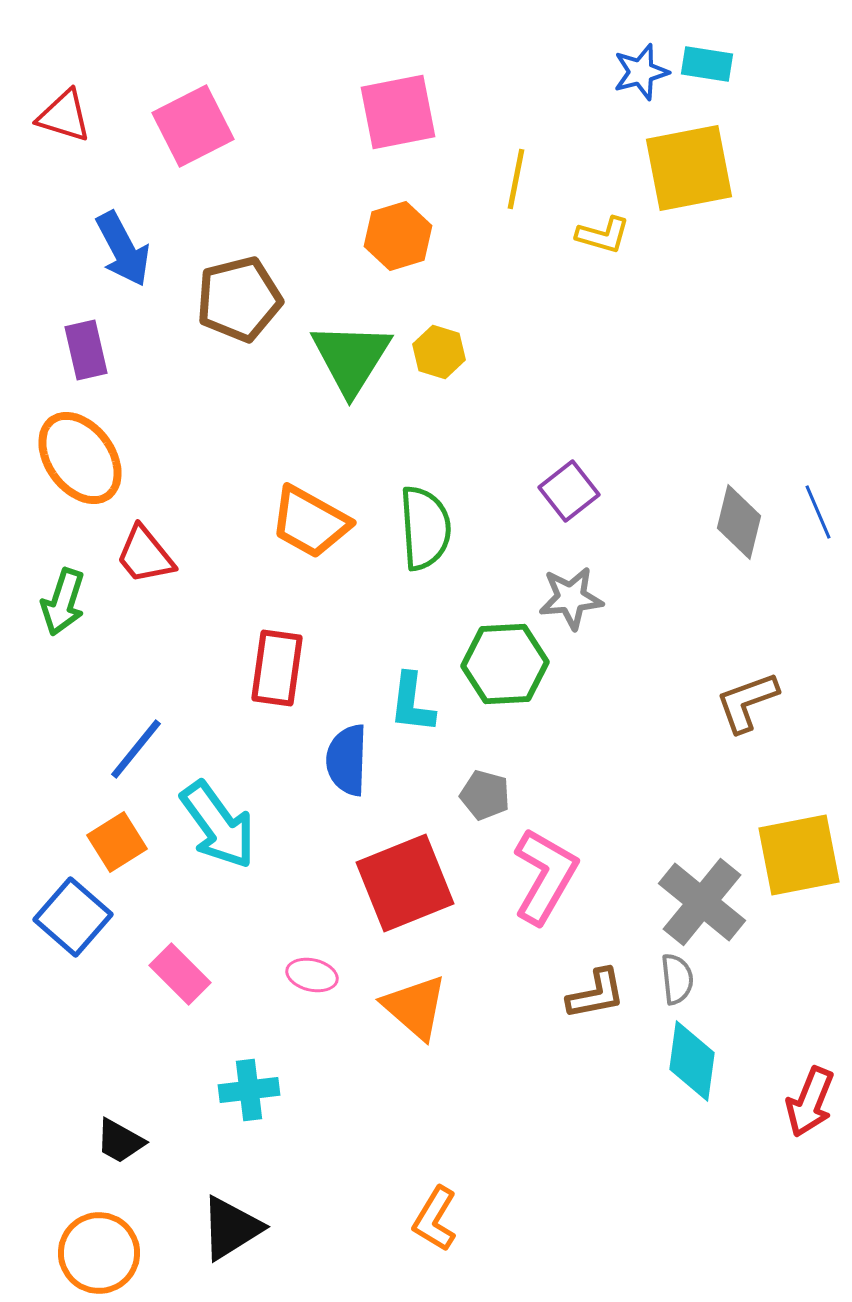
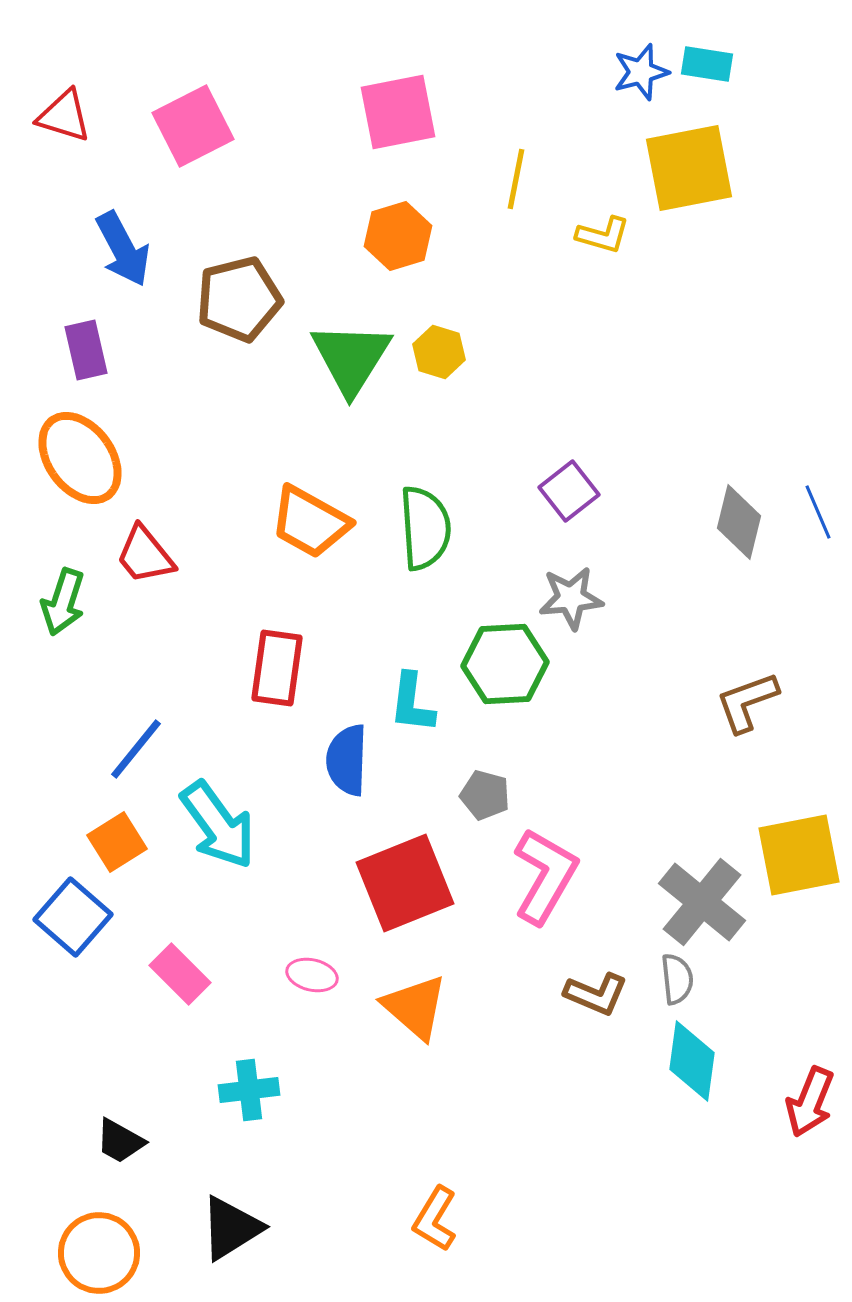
brown L-shape at (596, 994): rotated 34 degrees clockwise
